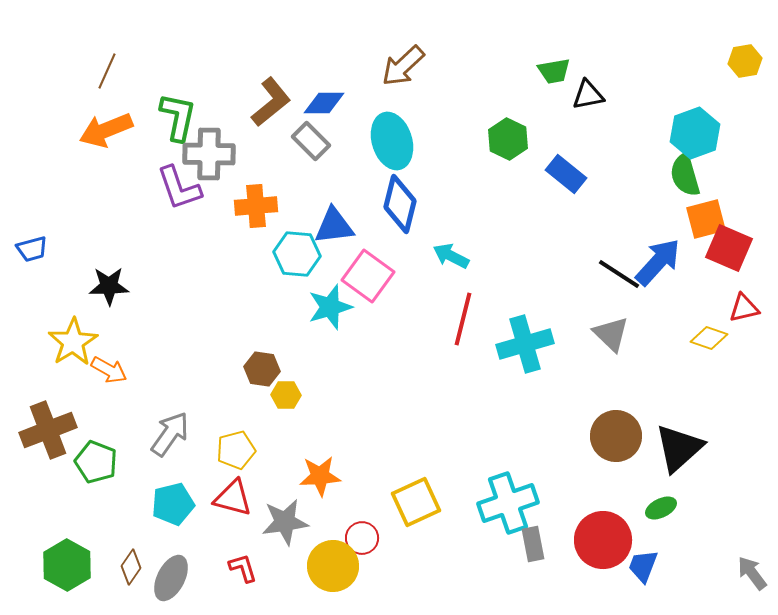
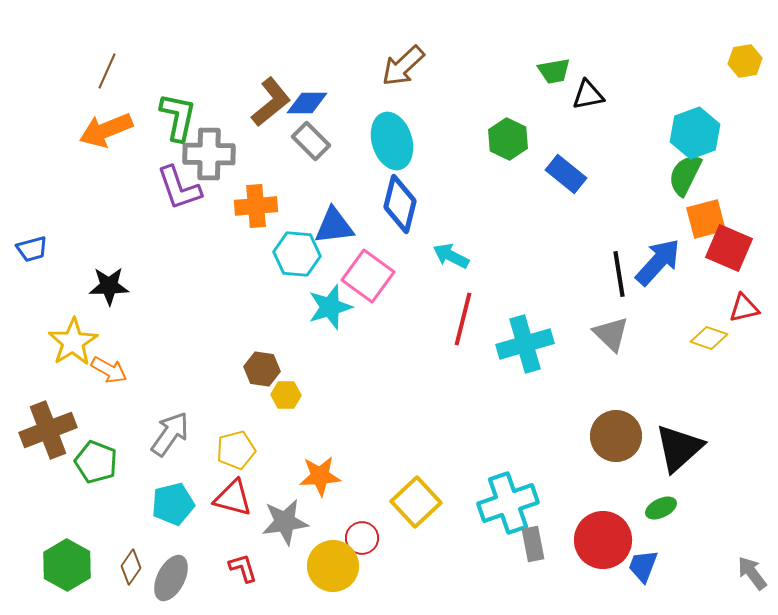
blue diamond at (324, 103): moved 17 px left
green semicircle at (685, 175): rotated 42 degrees clockwise
black line at (619, 274): rotated 48 degrees clockwise
yellow square at (416, 502): rotated 18 degrees counterclockwise
